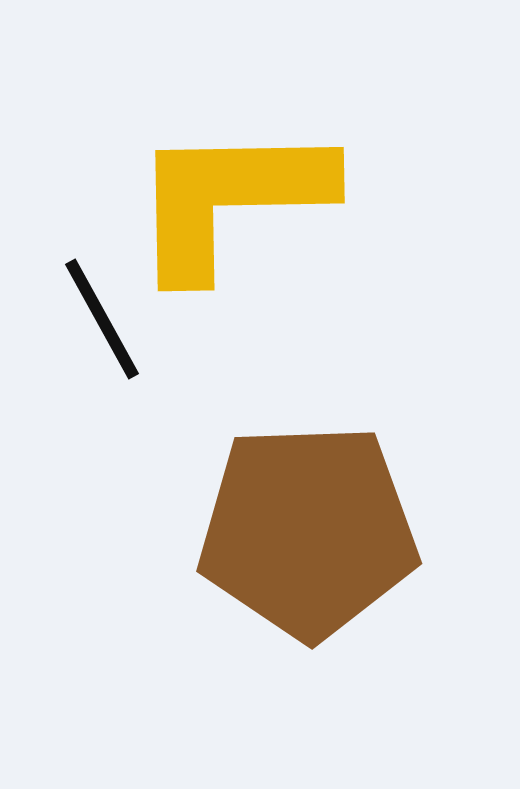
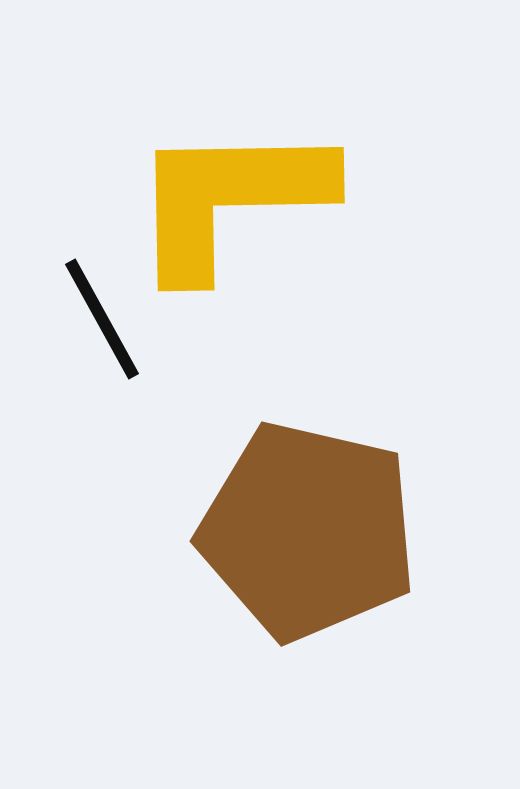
brown pentagon: rotated 15 degrees clockwise
